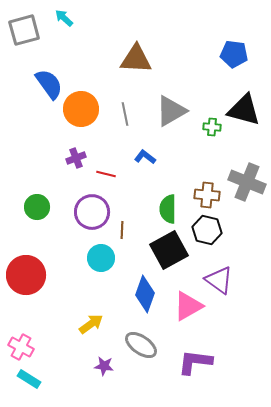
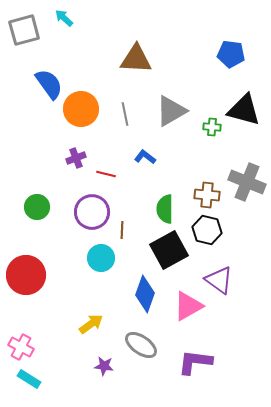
blue pentagon: moved 3 px left
green semicircle: moved 3 px left
